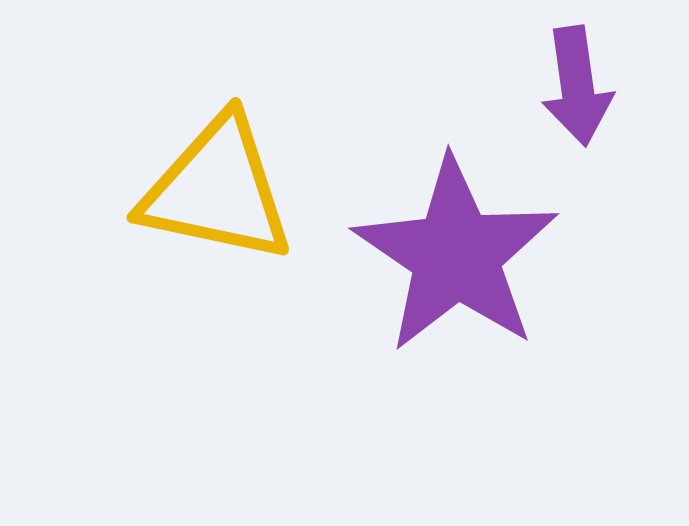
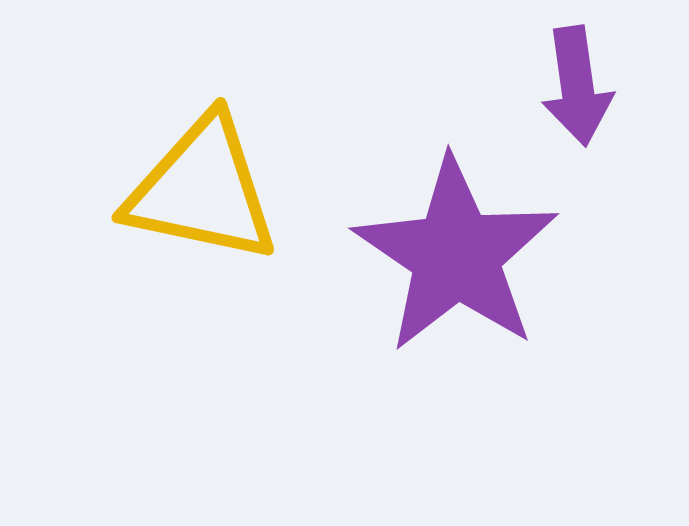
yellow triangle: moved 15 px left
